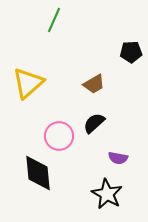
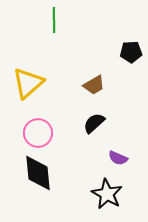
green line: rotated 25 degrees counterclockwise
brown trapezoid: moved 1 px down
pink circle: moved 21 px left, 3 px up
purple semicircle: rotated 12 degrees clockwise
